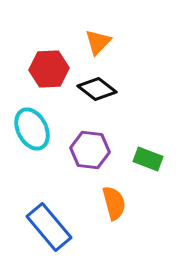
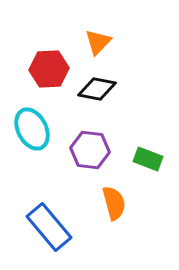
black diamond: rotated 27 degrees counterclockwise
